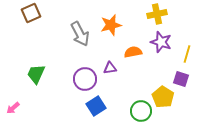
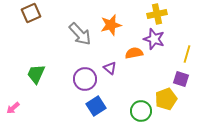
gray arrow: rotated 15 degrees counterclockwise
purple star: moved 7 px left, 3 px up
orange semicircle: moved 1 px right, 1 px down
purple triangle: rotated 48 degrees clockwise
yellow pentagon: moved 3 px right, 2 px down; rotated 20 degrees clockwise
